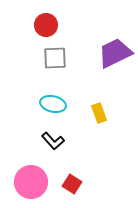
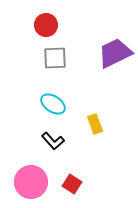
cyan ellipse: rotated 20 degrees clockwise
yellow rectangle: moved 4 px left, 11 px down
